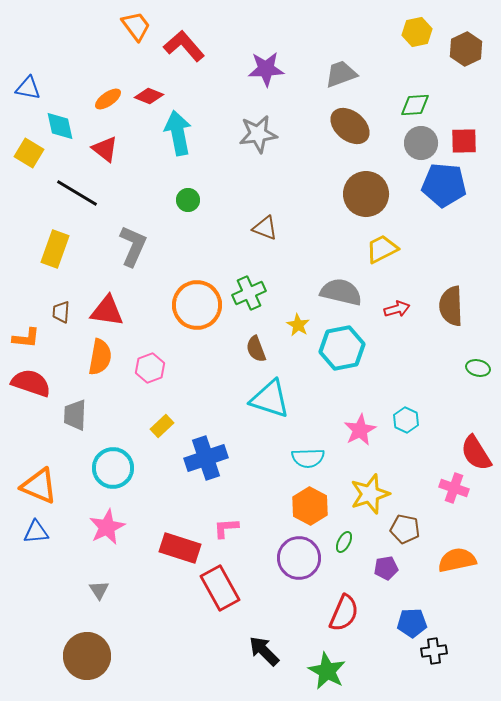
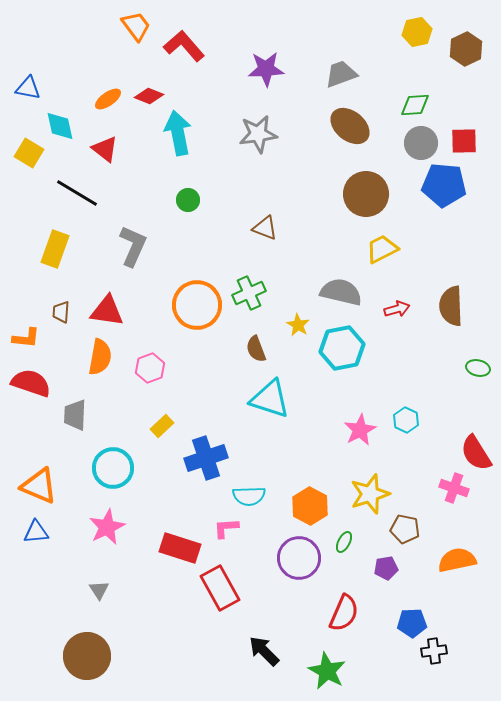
cyan semicircle at (308, 458): moved 59 px left, 38 px down
